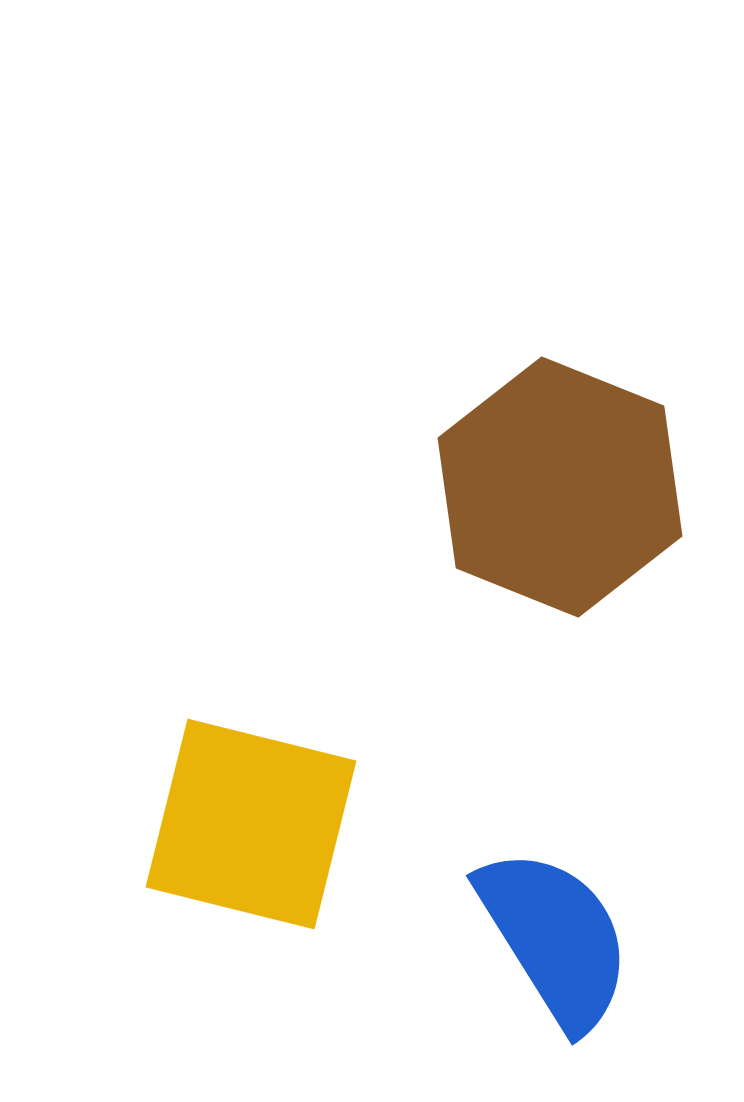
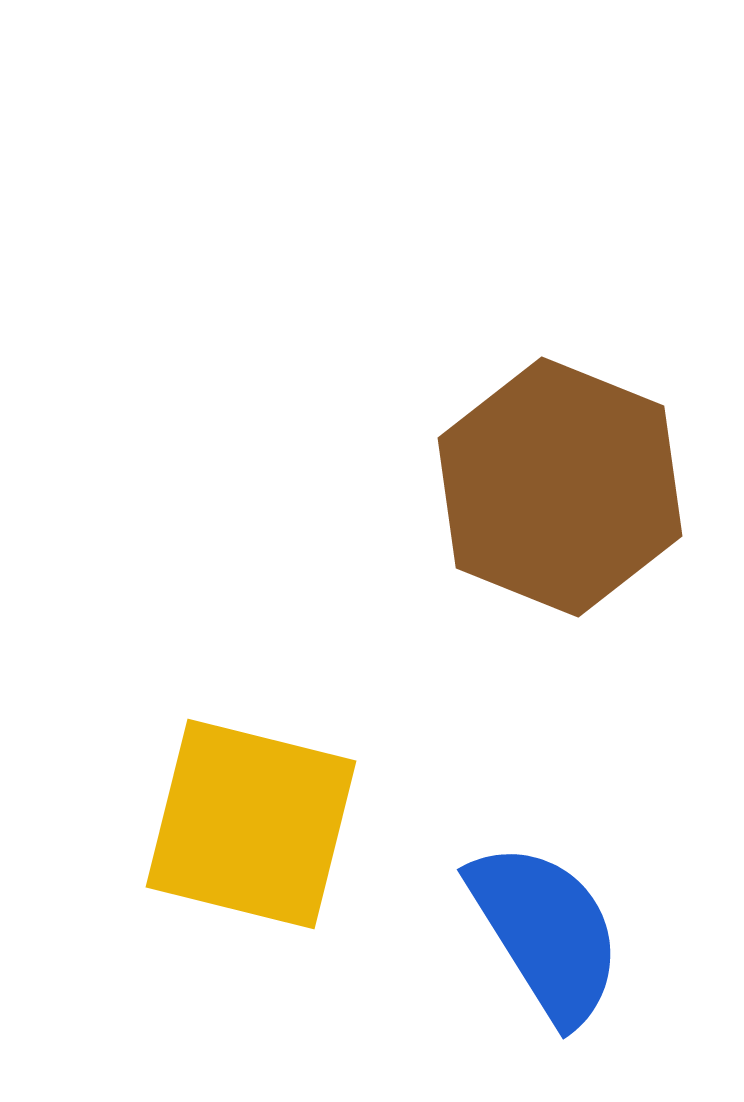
blue semicircle: moved 9 px left, 6 px up
